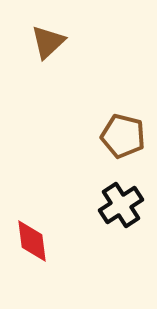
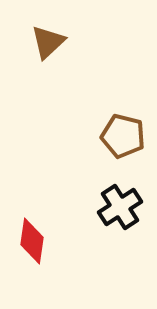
black cross: moved 1 px left, 2 px down
red diamond: rotated 15 degrees clockwise
